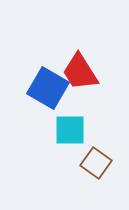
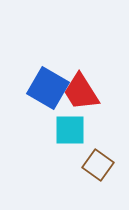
red trapezoid: moved 1 px right, 20 px down
brown square: moved 2 px right, 2 px down
